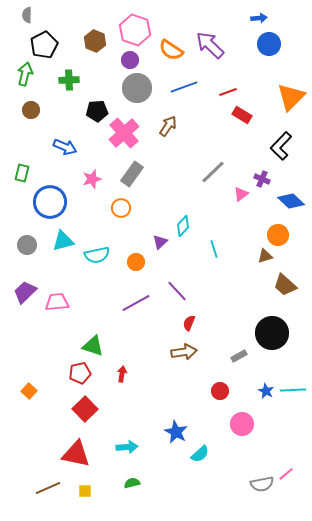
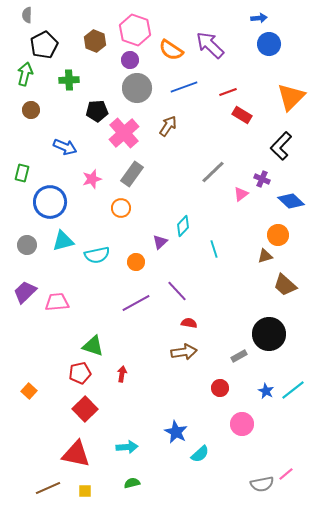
red semicircle at (189, 323): rotated 77 degrees clockwise
black circle at (272, 333): moved 3 px left, 1 px down
cyan line at (293, 390): rotated 35 degrees counterclockwise
red circle at (220, 391): moved 3 px up
